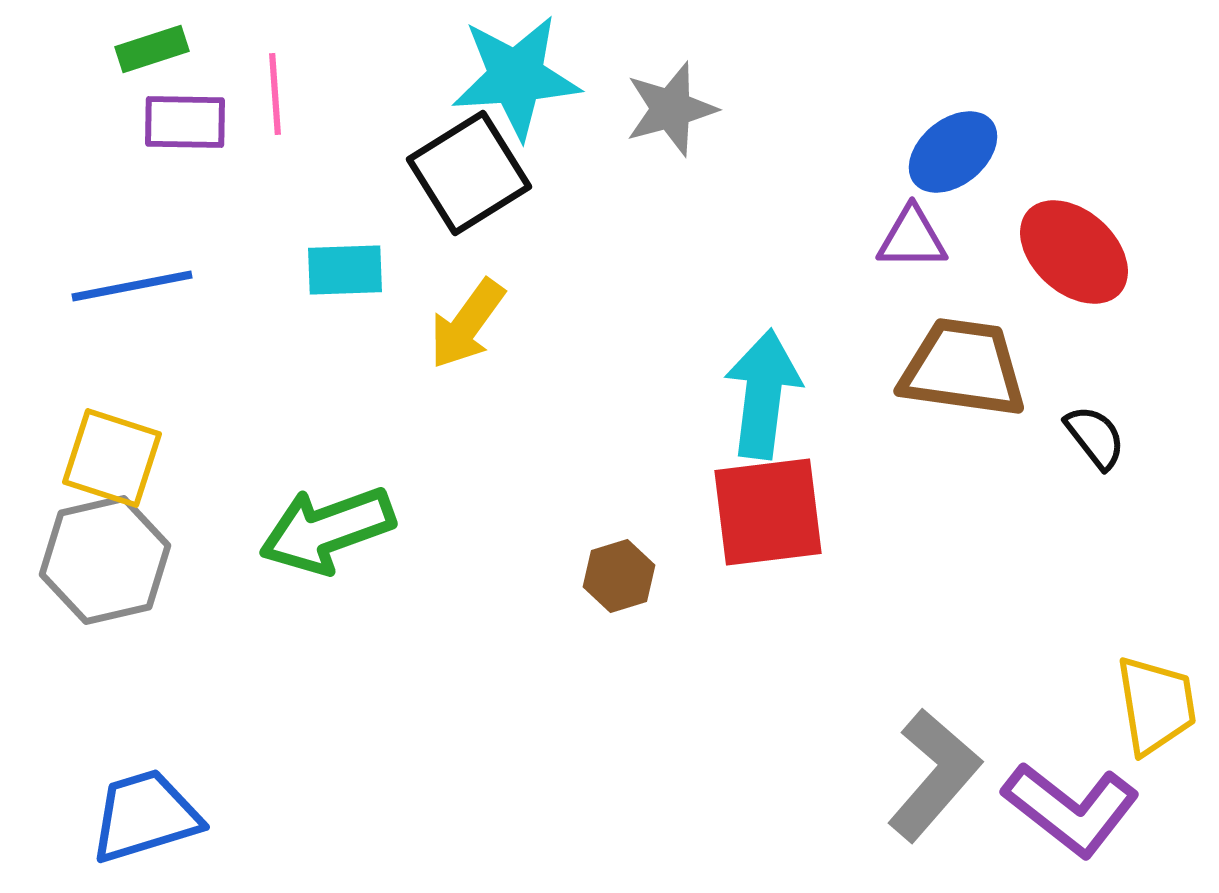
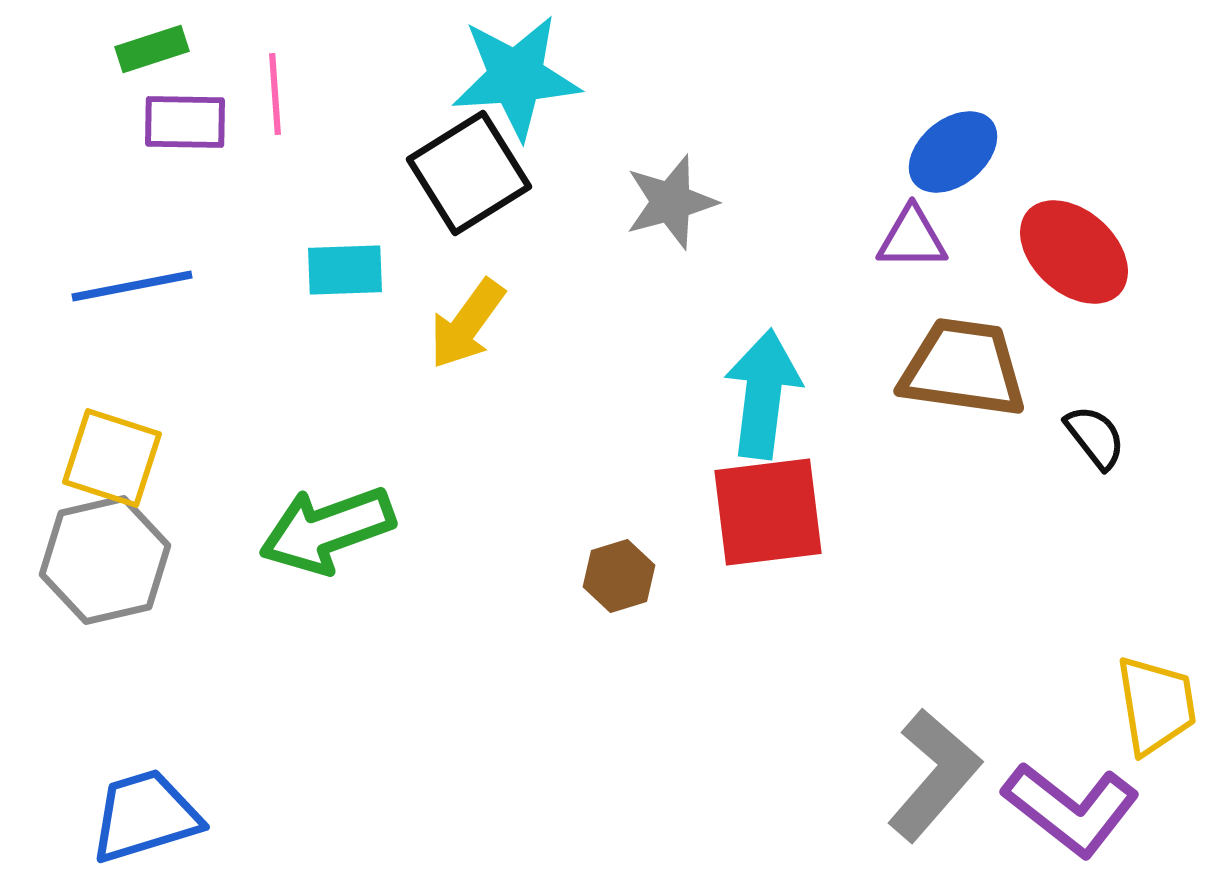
gray star: moved 93 px down
